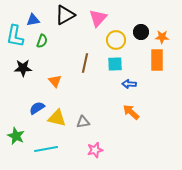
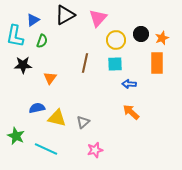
blue triangle: rotated 24 degrees counterclockwise
black circle: moved 2 px down
orange star: moved 1 px down; rotated 24 degrees counterclockwise
orange rectangle: moved 3 px down
black star: moved 3 px up
orange triangle: moved 5 px left, 3 px up; rotated 16 degrees clockwise
blue semicircle: rotated 21 degrees clockwise
gray triangle: rotated 32 degrees counterclockwise
cyan line: rotated 35 degrees clockwise
